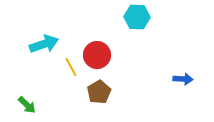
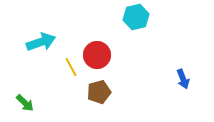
cyan hexagon: moved 1 px left; rotated 15 degrees counterclockwise
cyan arrow: moved 3 px left, 2 px up
blue arrow: rotated 66 degrees clockwise
brown pentagon: rotated 15 degrees clockwise
green arrow: moved 2 px left, 2 px up
